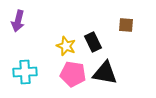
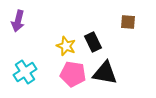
brown square: moved 2 px right, 3 px up
cyan cross: rotated 30 degrees counterclockwise
